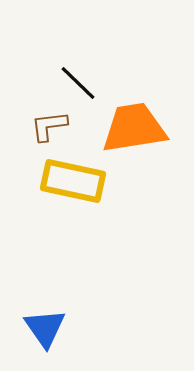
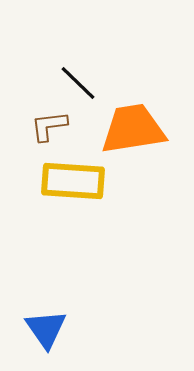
orange trapezoid: moved 1 px left, 1 px down
yellow rectangle: rotated 8 degrees counterclockwise
blue triangle: moved 1 px right, 1 px down
